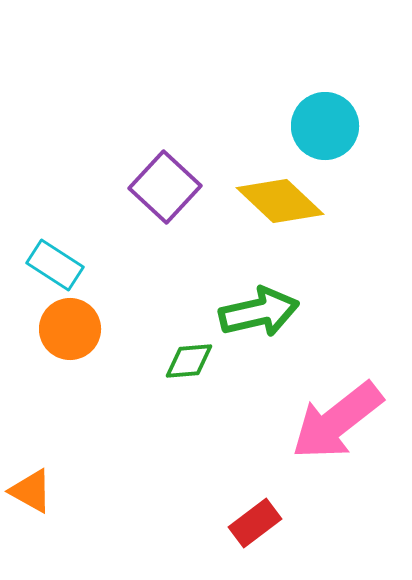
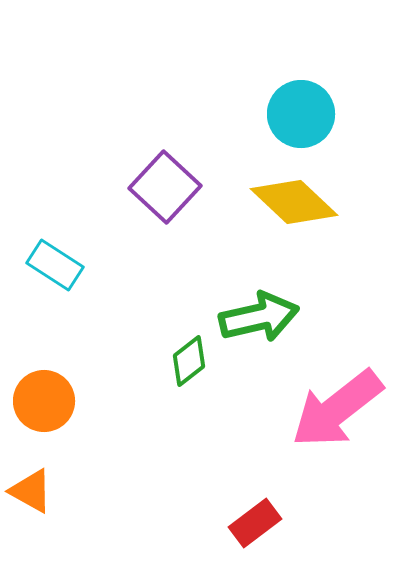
cyan circle: moved 24 px left, 12 px up
yellow diamond: moved 14 px right, 1 px down
green arrow: moved 5 px down
orange circle: moved 26 px left, 72 px down
green diamond: rotated 33 degrees counterclockwise
pink arrow: moved 12 px up
